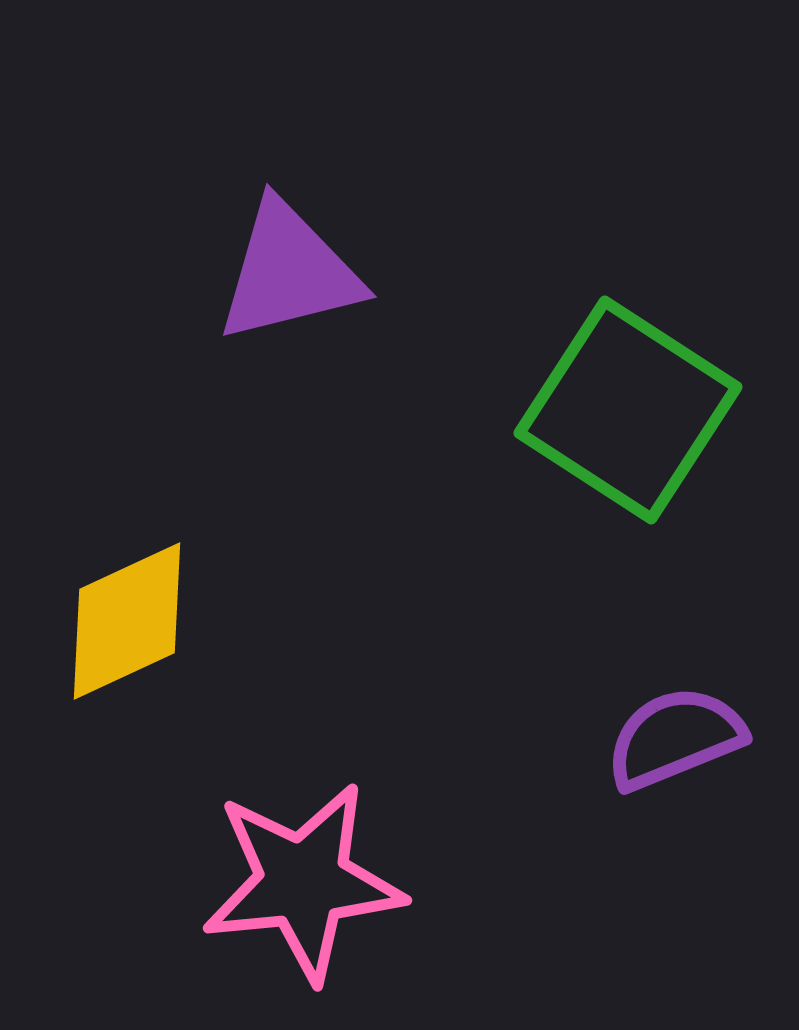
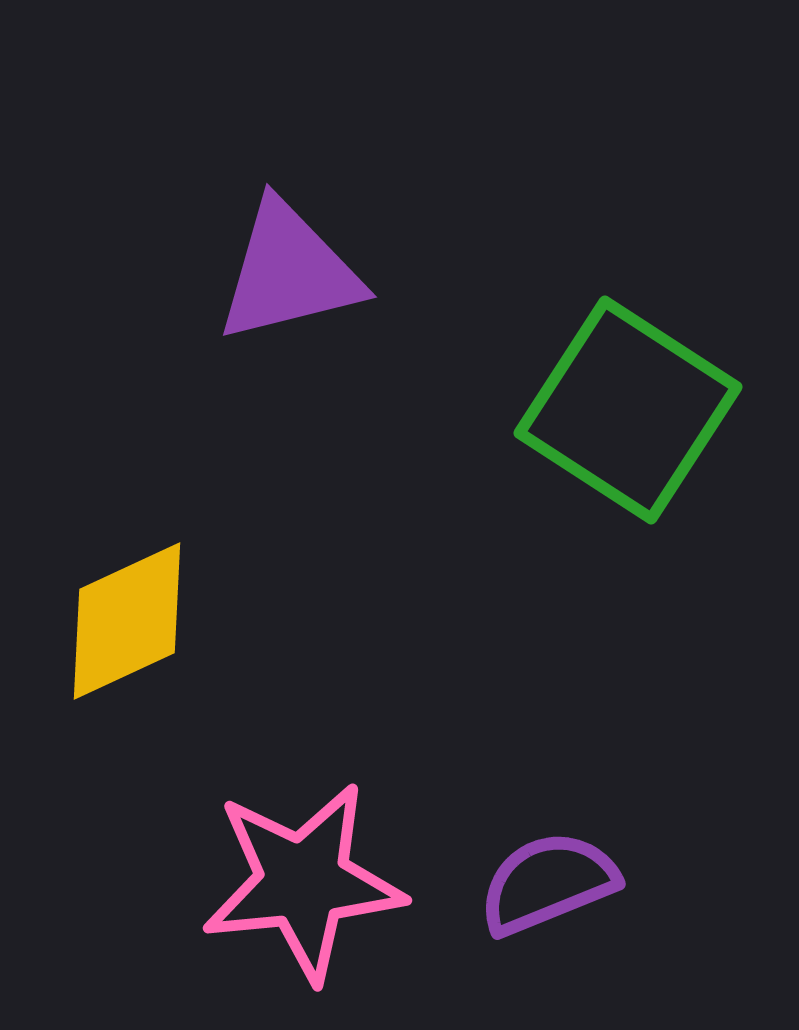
purple semicircle: moved 127 px left, 145 px down
